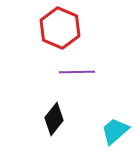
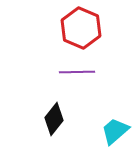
red hexagon: moved 21 px right
